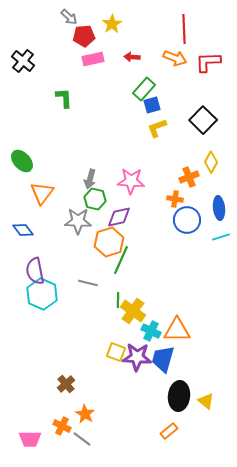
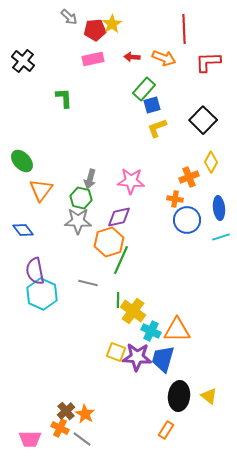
red pentagon at (84, 36): moved 11 px right, 6 px up
orange arrow at (175, 58): moved 11 px left
orange triangle at (42, 193): moved 1 px left, 3 px up
green hexagon at (95, 199): moved 14 px left, 1 px up
brown cross at (66, 384): moved 27 px down
yellow triangle at (206, 401): moved 3 px right, 5 px up
orange cross at (62, 426): moved 2 px left, 2 px down
orange rectangle at (169, 431): moved 3 px left, 1 px up; rotated 18 degrees counterclockwise
